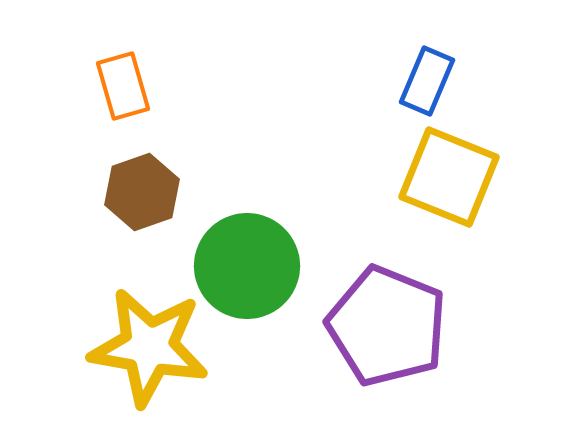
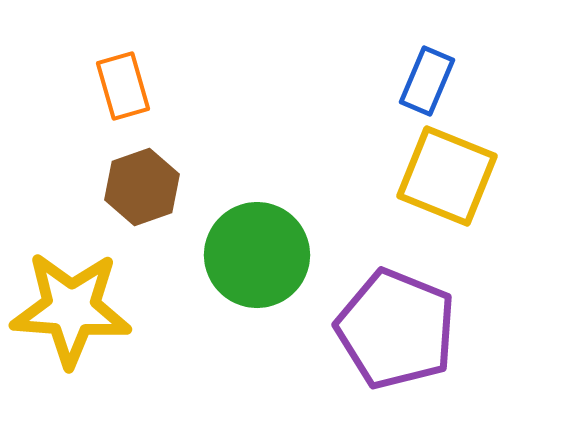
yellow square: moved 2 px left, 1 px up
brown hexagon: moved 5 px up
green circle: moved 10 px right, 11 px up
purple pentagon: moved 9 px right, 3 px down
yellow star: moved 78 px left, 38 px up; rotated 6 degrees counterclockwise
